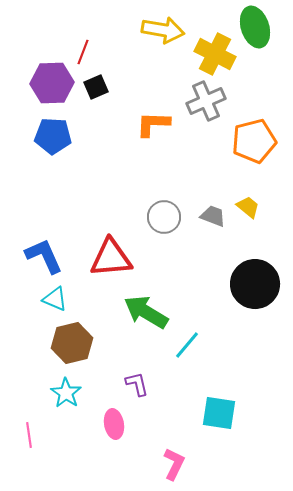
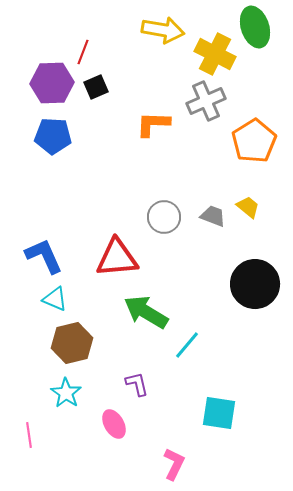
orange pentagon: rotated 18 degrees counterclockwise
red triangle: moved 6 px right
pink ellipse: rotated 20 degrees counterclockwise
